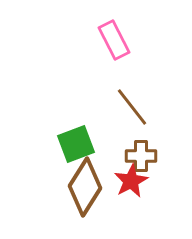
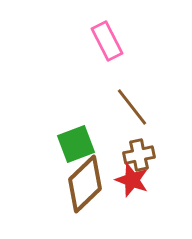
pink rectangle: moved 7 px left, 1 px down
brown cross: moved 2 px left, 1 px up; rotated 12 degrees counterclockwise
red star: moved 1 px right, 1 px up; rotated 24 degrees counterclockwise
brown diamond: moved 3 px up; rotated 14 degrees clockwise
